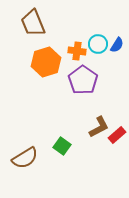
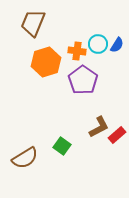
brown trapezoid: rotated 44 degrees clockwise
